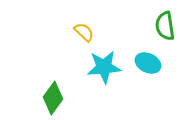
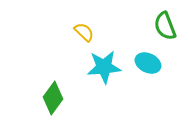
green semicircle: rotated 12 degrees counterclockwise
